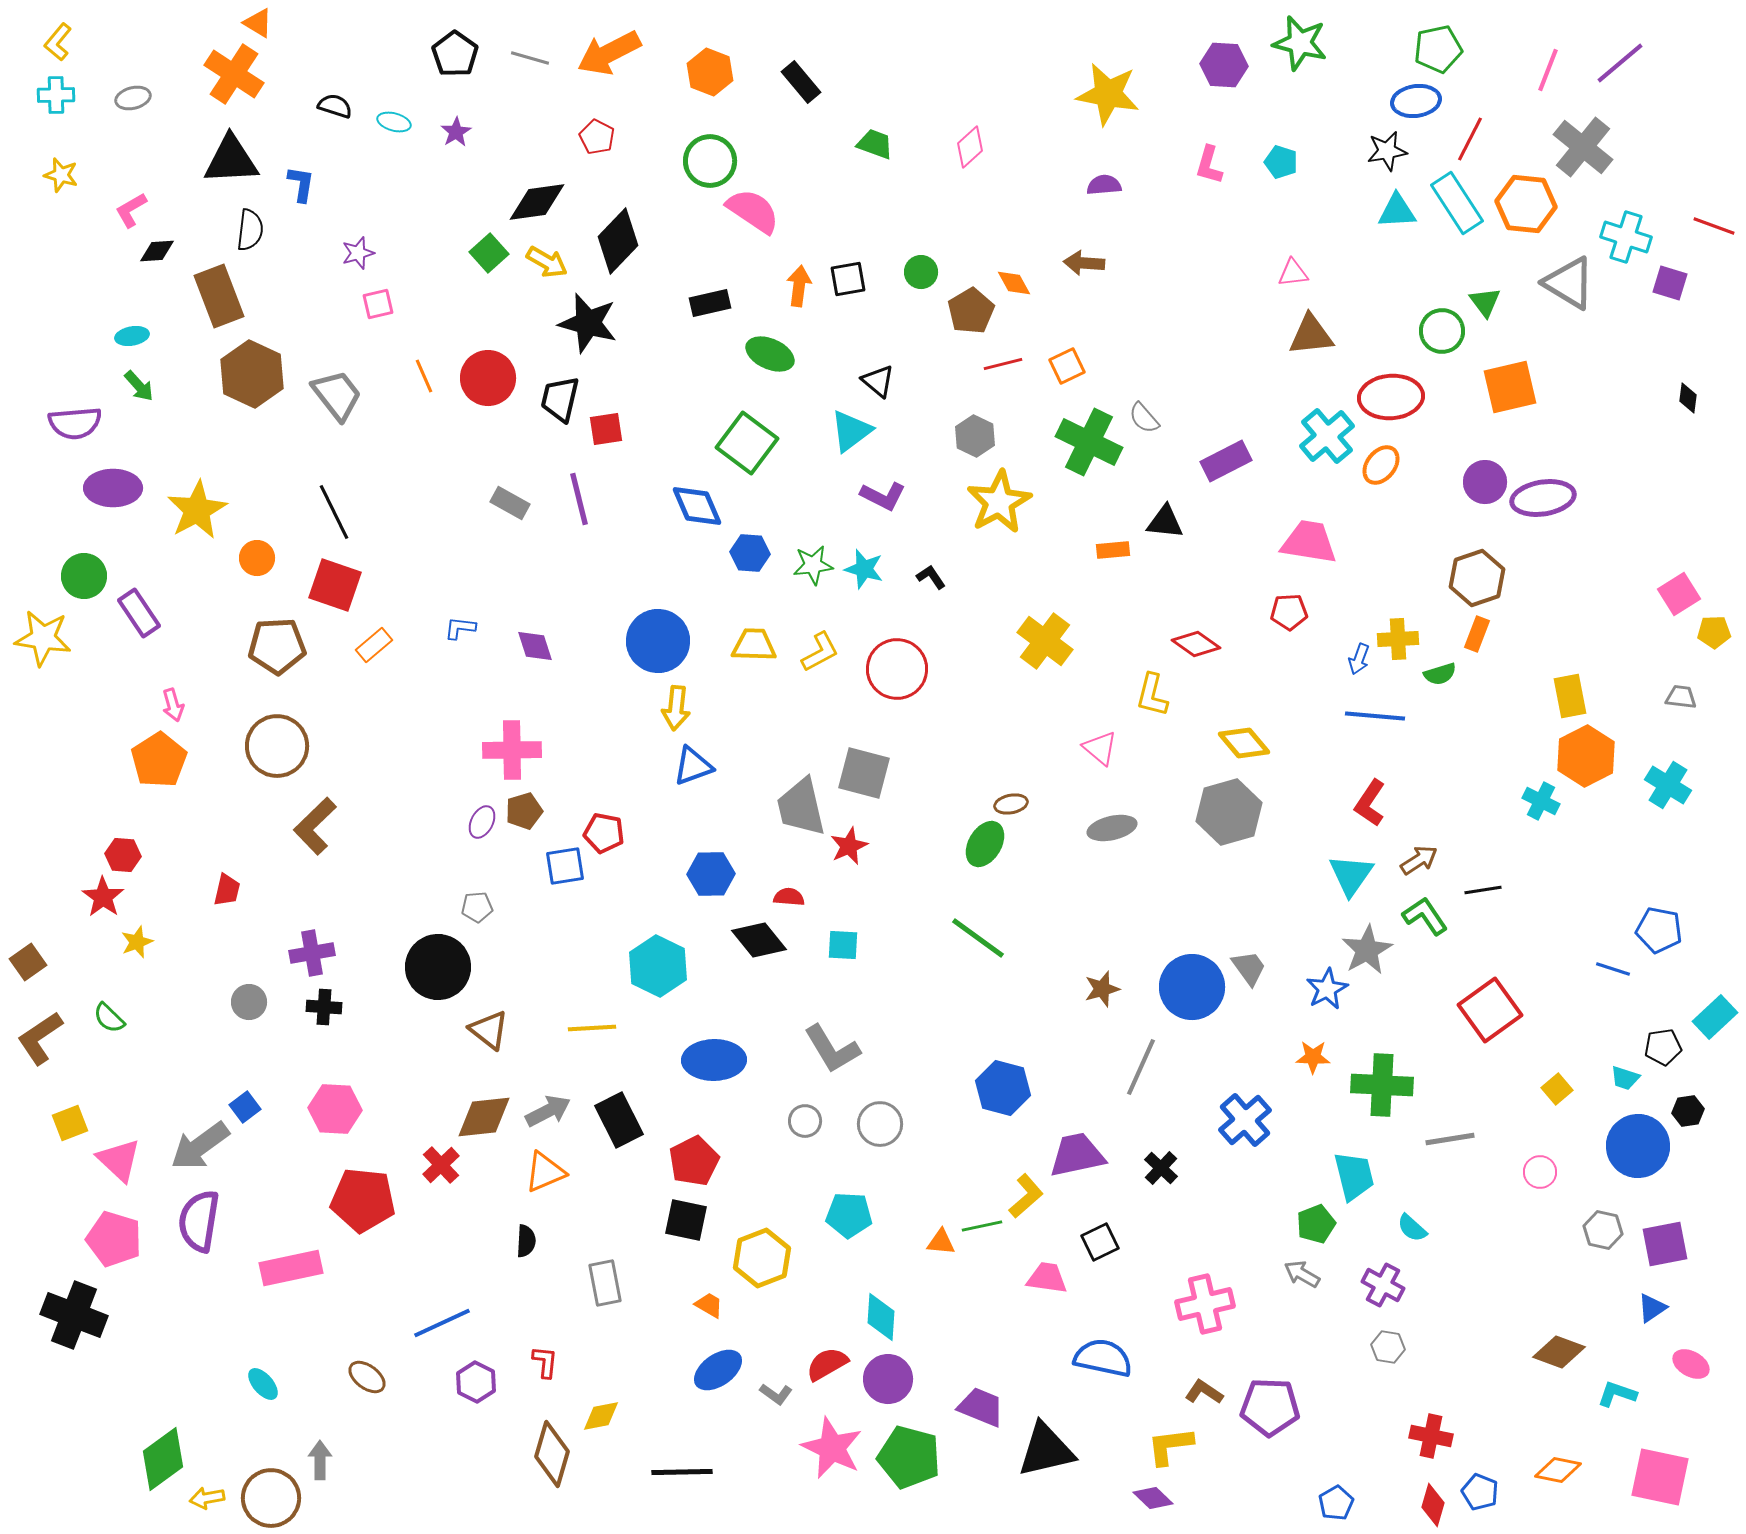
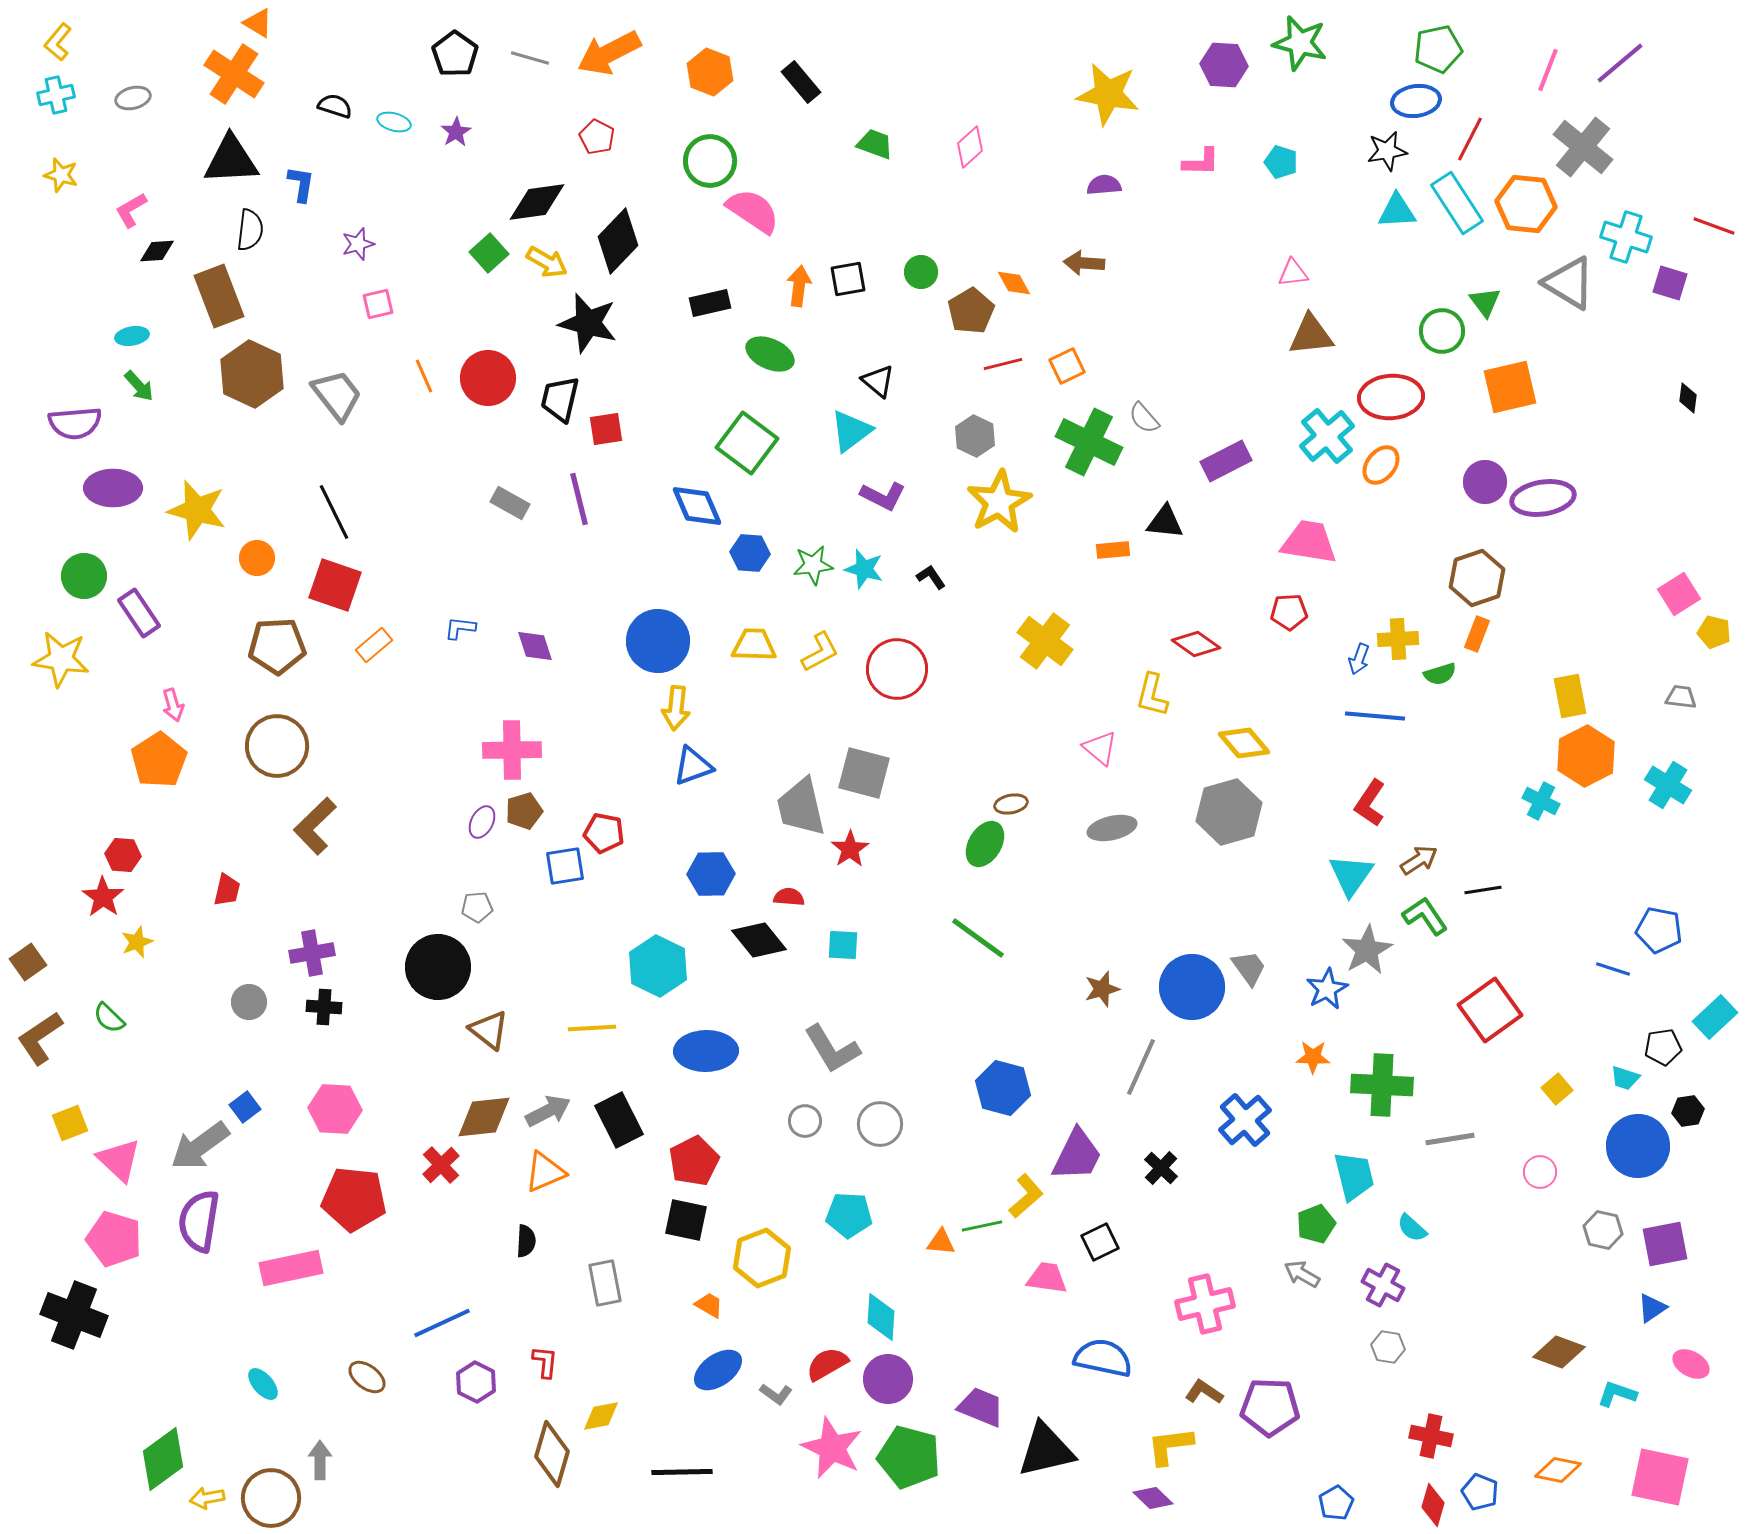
cyan cross at (56, 95): rotated 12 degrees counterclockwise
pink L-shape at (1209, 165): moved 8 px left, 3 px up; rotated 105 degrees counterclockwise
purple star at (358, 253): moved 9 px up
yellow star at (197, 510): rotated 28 degrees counterclockwise
yellow pentagon at (1714, 632): rotated 16 degrees clockwise
yellow star at (43, 638): moved 18 px right, 21 px down
red star at (849, 846): moved 1 px right, 3 px down; rotated 9 degrees counterclockwise
blue ellipse at (714, 1060): moved 8 px left, 9 px up
purple trapezoid at (1077, 1155): rotated 128 degrees clockwise
red pentagon at (363, 1200): moved 9 px left, 1 px up
